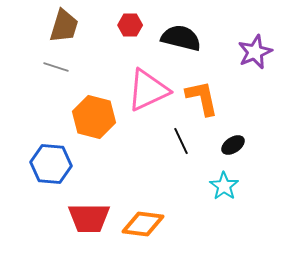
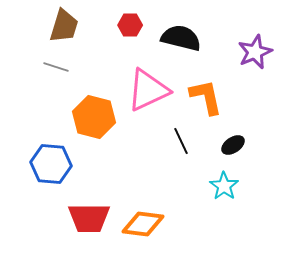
orange L-shape: moved 4 px right, 1 px up
